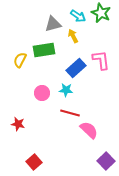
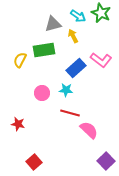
pink L-shape: rotated 135 degrees clockwise
